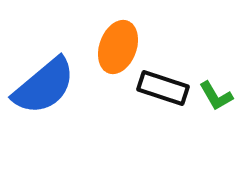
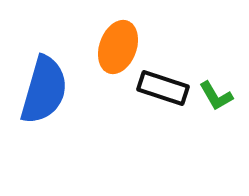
blue semicircle: moved 4 px down; rotated 34 degrees counterclockwise
